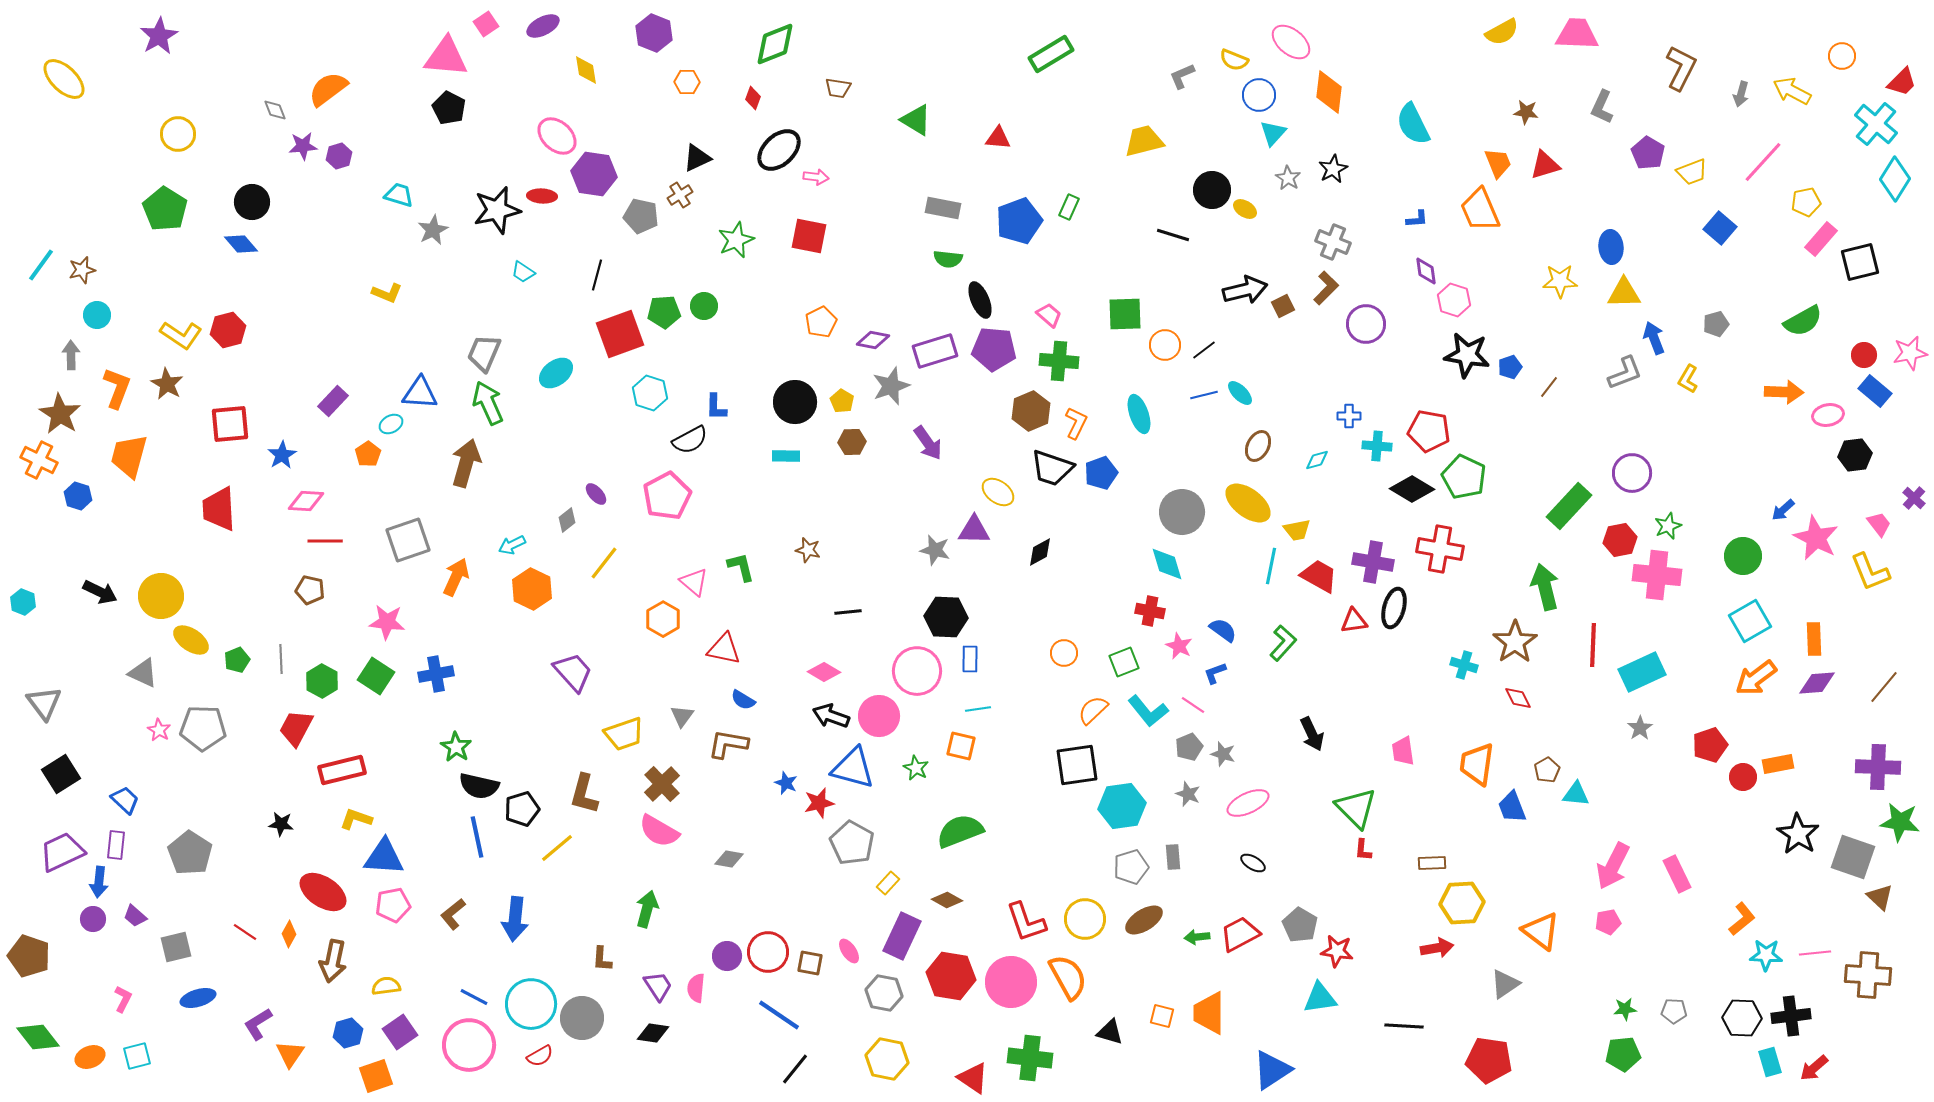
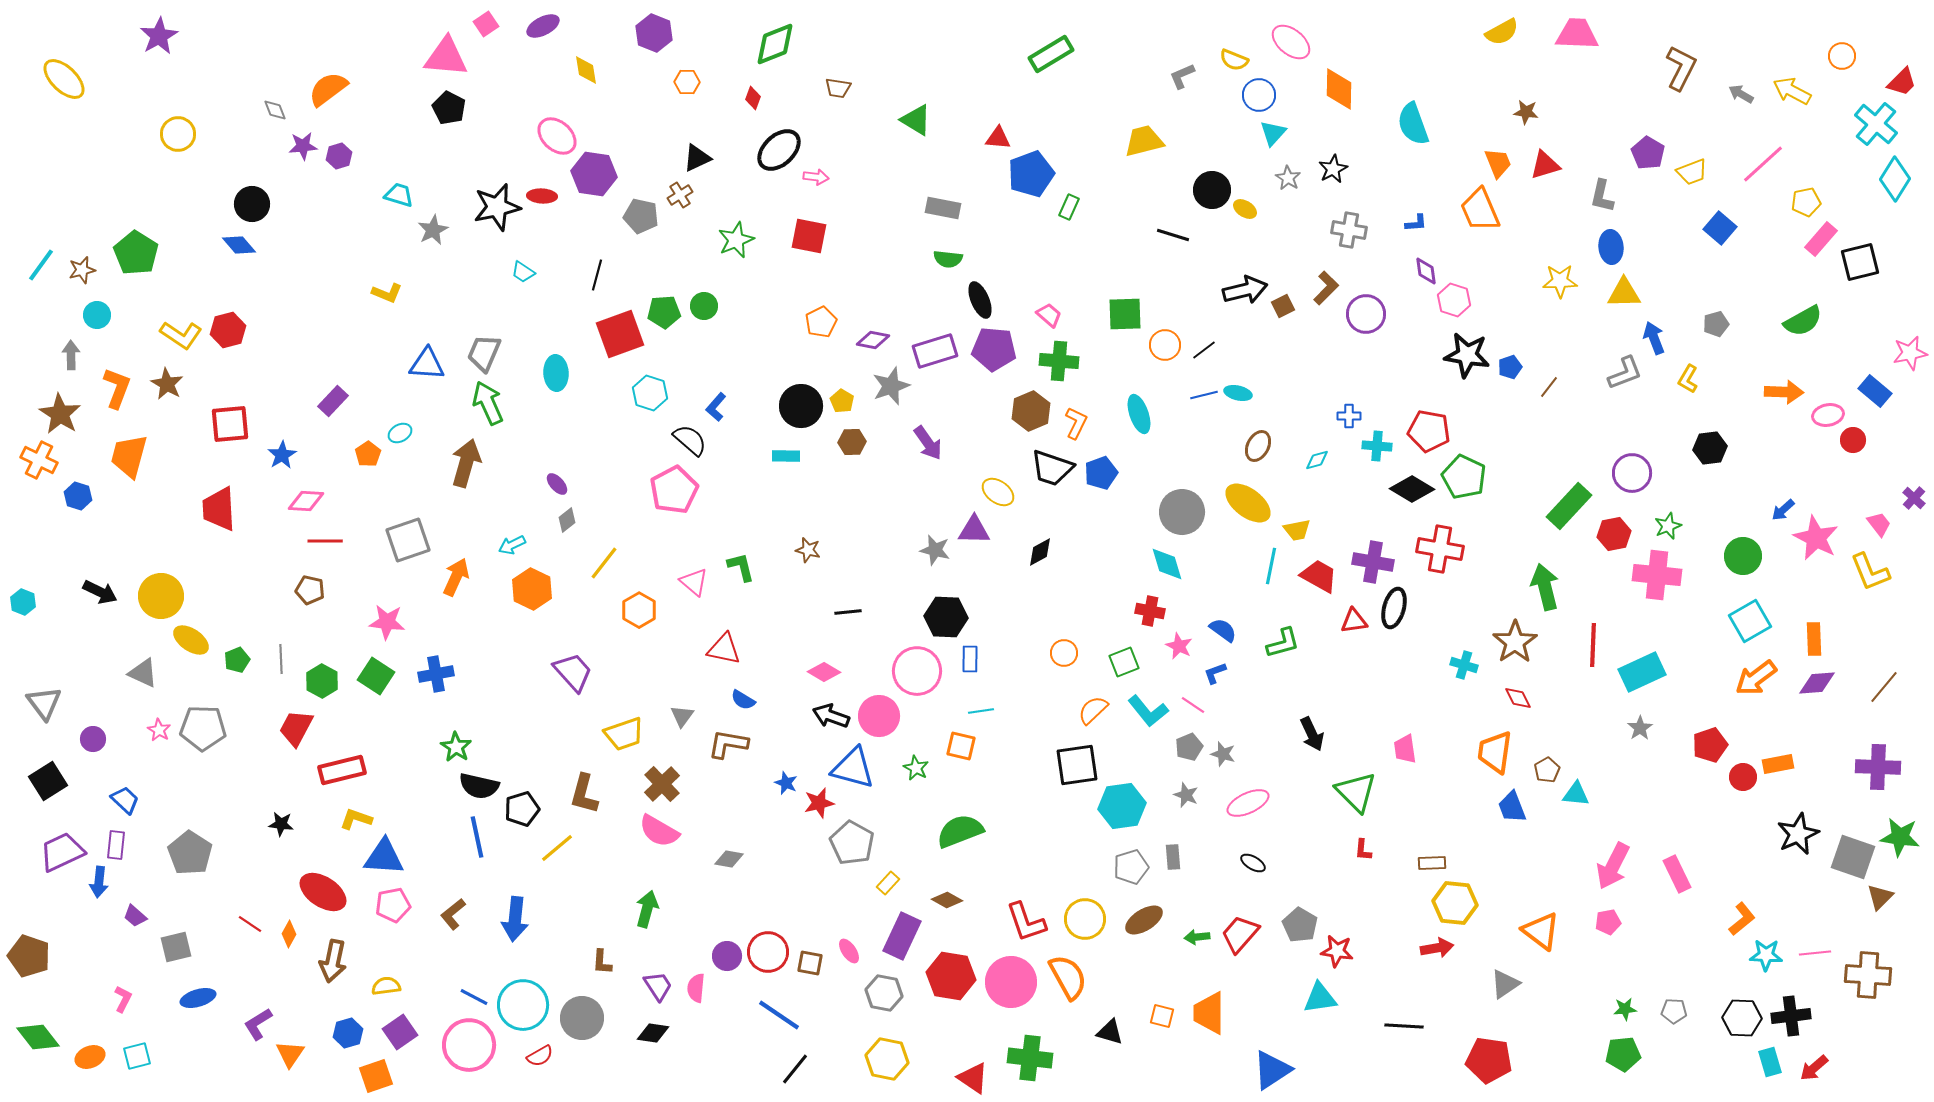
orange diamond at (1329, 92): moved 10 px right, 3 px up; rotated 6 degrees counterclockwise
gray arrow at (1741, 94): rotated 105 degrees clockwise
gray L-shape at (1602, 107): moved 89 px down; rotated 12 degrees counterclockwise
cyan semicircle at (1413, 124): rotated 6 degrees clockwise
pink line at (1763, 162): moved 2 px down; rotated 6 degrees clockwise
black circle at (252, 202): moved 2 px down
green pentagon at (165, 209): moved 29 px left, 44 px down
black star at (497, 210): moved 3 px up
blue L-shape at (1417, 219): moved 1 px left, 4 px down
blue pentagon at (1019, 221): moved 12 px right, 47 px up
gray cross at (1333, 242): moved 16 px right, 12 px up; rotated 12 degrees counterclockwise
blue diamond at (241, 244): moved 2 px left, 1 px down
purple circle at (1366, 324): moved 10 px up
red circle at (1864, 355): moved 11 px left, 85 px down
cyan ellipse at (556, 373): rotated 56 degrees counterclockwise
blue triangle at (420, 393): moved 7 px right, 29 px up
cyan ellipse at (1240, 393): moved 2 px left; rotated 32 degrees counterclockwise
black circle at (795, 402): moved 6 px right, 4 px down
blue L-shape at (716, 407): rotated 40 degrees clockwise
cyan ellipse at (391, 424): moved 9 px right, 9 px down
black semicircle at (690, 440): rotated 111 degrees counterclockwise
black hexagon at (1855, 455): moved 145 px left, 7 px up
purple ellipse at (596, 494): moved 39 px left, 10 px up
pink pentagon at (667, 496): moved 7 px right, 6 px up
red hexagon at (1620, 540): moved 6 px left, 6 px up
orange hexagon at (663, 619): moved 24 px left, 9 px up
green L-shape at (1283, 643): rotated 33 degrees clockwise
cyan line at (978, 709): moved 3 px right, 2 px down
pink trapezoid at (1403, 751): moved 2 px right, 2 px up
orange trapezoid at (1477, 764): moved 18 px right, 12 px up
black square at (61, 774): moved 13 px left, 7 px down
gray star at (1188, 794): moved 2 px left, 1 px down
green triangle at (1356, 808): moved 16 px up
green star at (1900, 822): moved 15 px down
black star at (1798, 834): rotated 15 degrees clockwise
brown triangle at (1880, 897): rotated 32 degrees clockwise
yellow hexagon at (1462, 903): moved 7 px left; rotated 9 degrees clockwise
purple circle at (93, 919): moved 180 px up
red line at (245, 932): moved 5 px right, 8 px up
red trapezoid at (1240, 934): rotated 21 degrees counterclockwise
brown L-shape at (602, 959): moved 3 px down
cyan circle at (531, 1004): moved 8 px left, 1 px down
